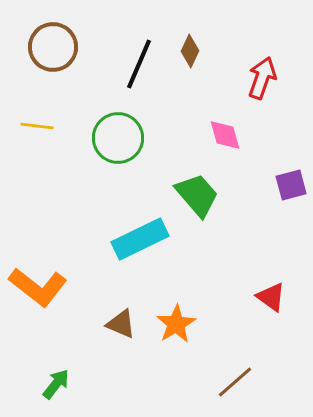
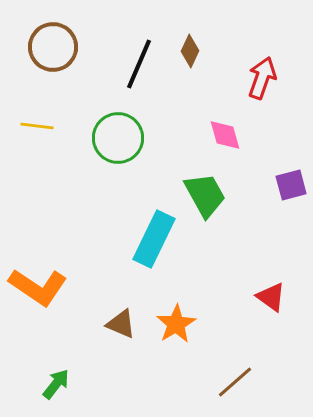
green trapezoid: moved 8 px right; rotated 12 degrees clockwise
cyan rectangle: moved 14 px right; rotated 38 degrees counterclockwise
orange L-shape: rotated 4 degrees counterclockwise
